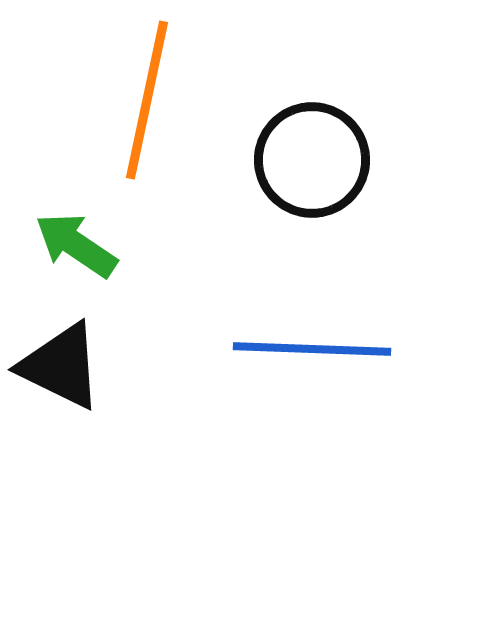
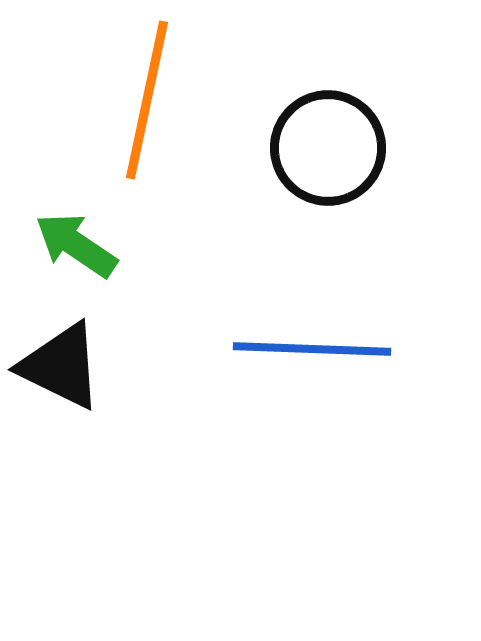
black circle: moved 16 px right, 12 px up
